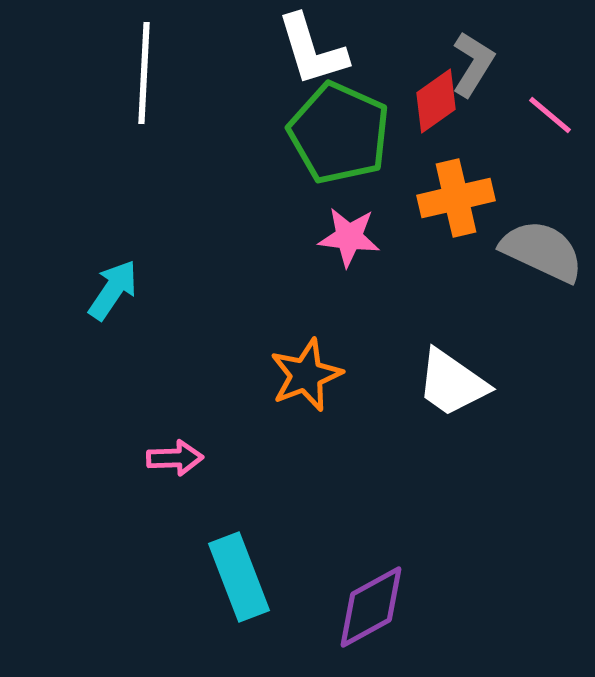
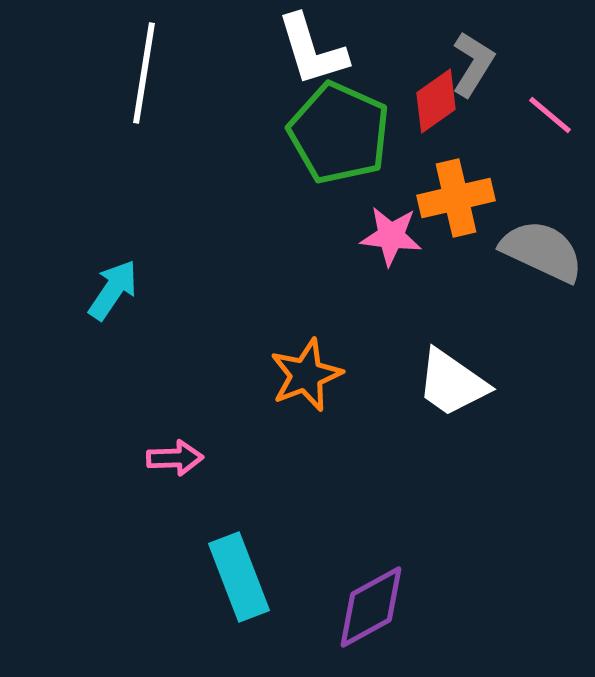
white line: rotated 6 degrees clockwise
pink star: moved 42 px right, 1 px up
